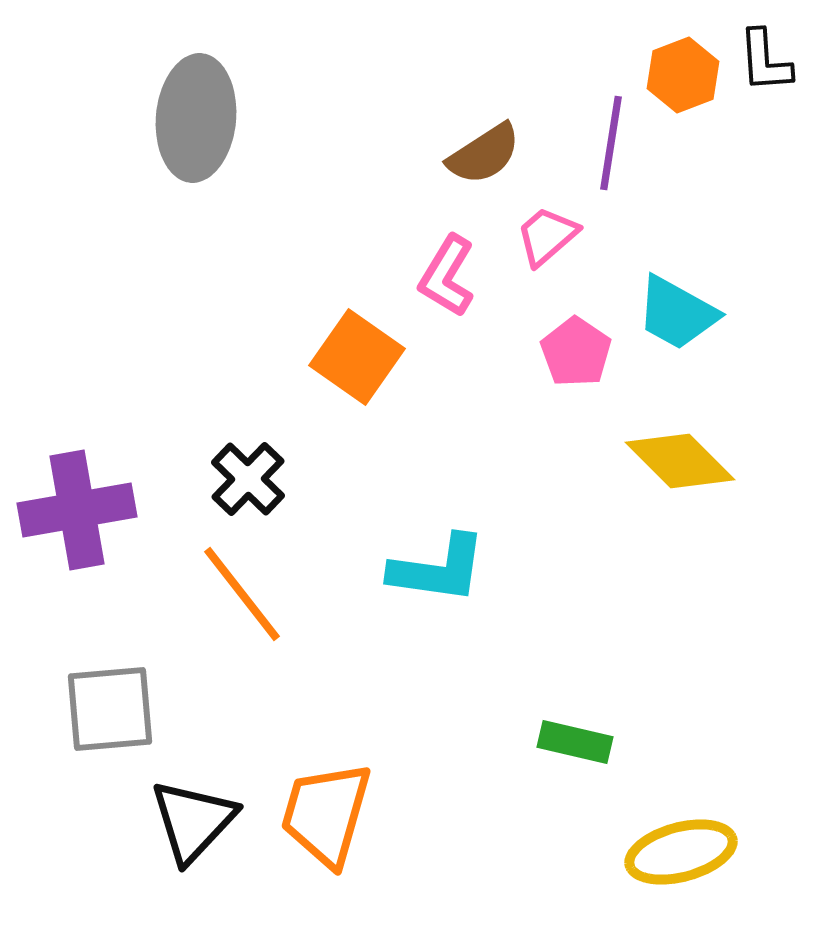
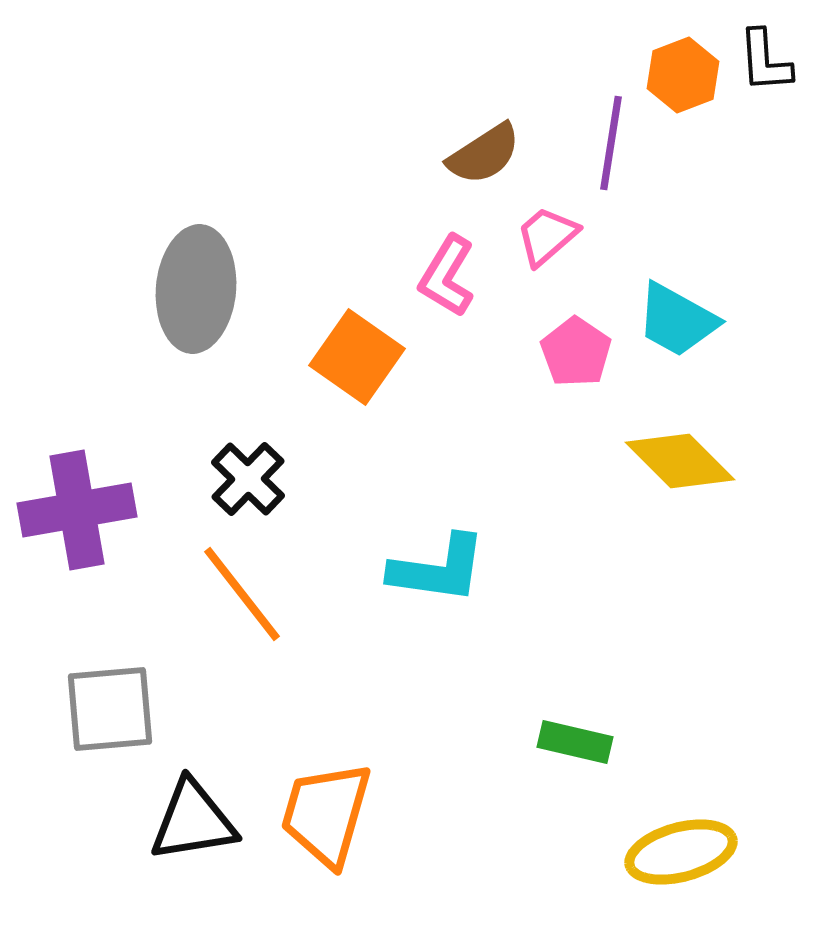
gray ellipse: moved 171 px down
cyan trapezoid: moved 7 px down
black triangle: rotated 38 degrees clockwise
